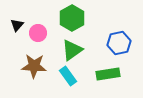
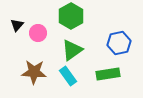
green hexagon: moved 1 px left, 2 px up
brown star: moved 6 px down
